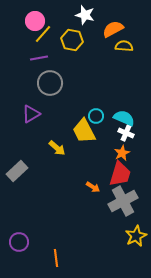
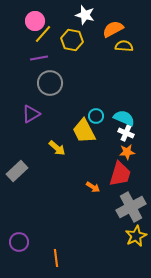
orange star: moved 5 px right, 1 px up; rotated 21 degrees clockwise
gray cross: moved 8 px right, 6 px down
